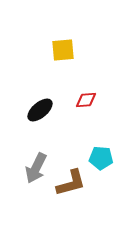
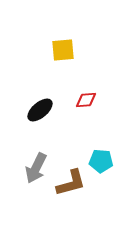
cyan pentagon: moved 3 px down
